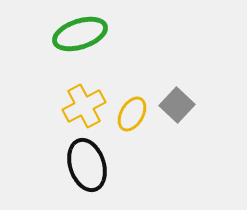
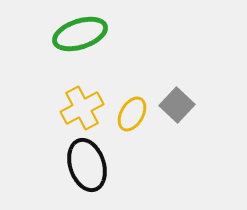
yellow cross: moved 2 px left, 2 px down
